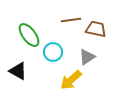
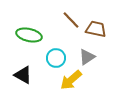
brown line: rotated 54 degrees clockwise
green ellipse: rotated 40 degrees counterclockwise
cyan circle: moved 3 px right, 6 px down
black triangle: moved 5 px right, 4 px down
